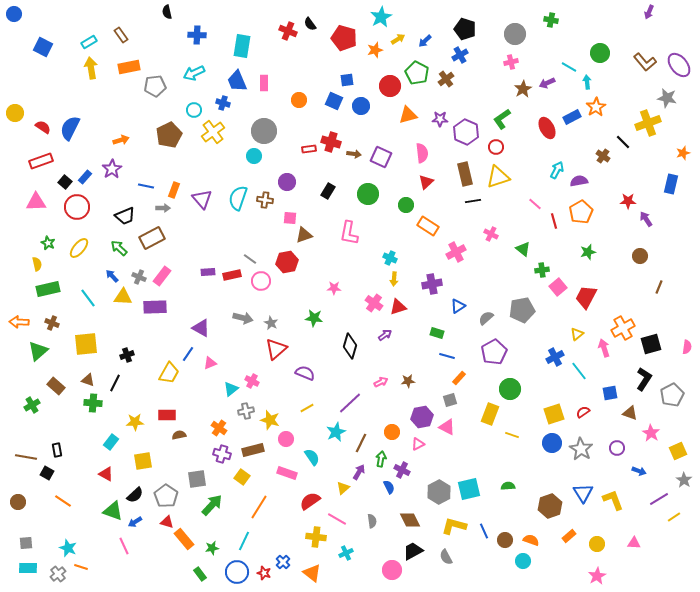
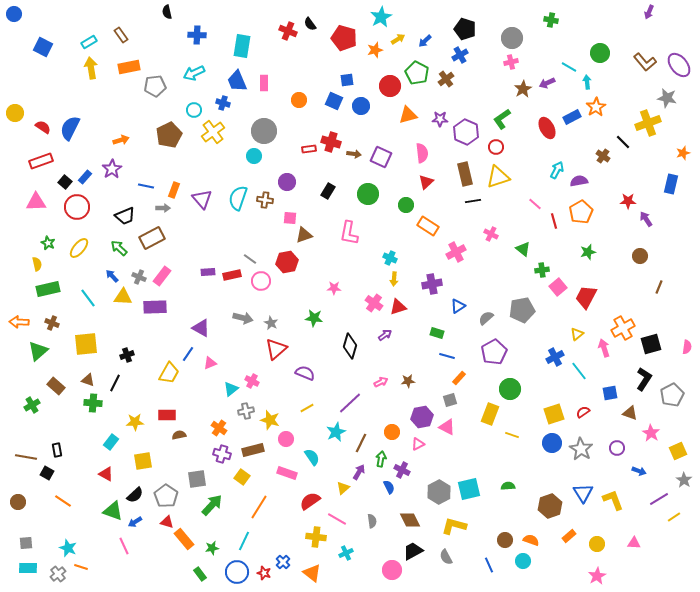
gray circle at (515, 34): moved 3 px left, 4 px down
blue line at (484, 531): moved 5 px right, 34 px down
